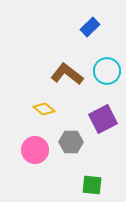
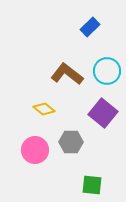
purple square: moved 6 px up; rotated 24 degrees counterclockwise
